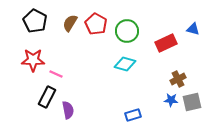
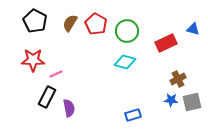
cyan diamond: moved 2 px up
pink line: rotated 48 degrees counterclockwise
purple semicircle: moved 1 px right, 2 px up
